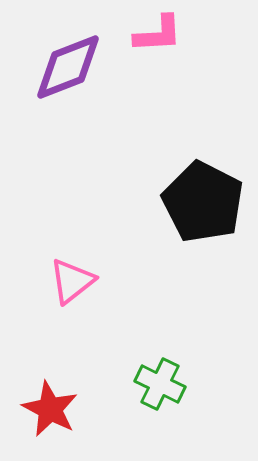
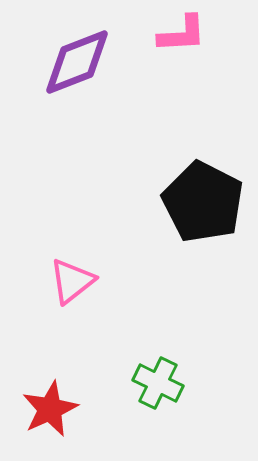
pink L-shape: moved 24 px right
purple diamond: moved 9 px right, 5 px up
green cross: moved 2 px left, 1 px up
red star: rotated 20 degrees clockwise
